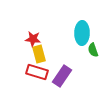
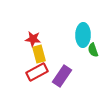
cyan ellipse: moved 1 px right, 2 px down
red rectangle: rotated 45 degrees counterclockwise
